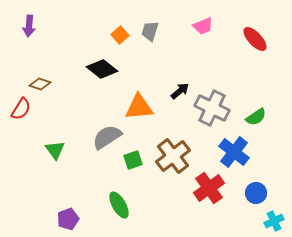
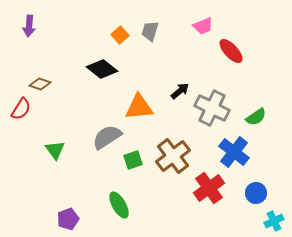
red ellipse: moved 24 px left, 12 px down
